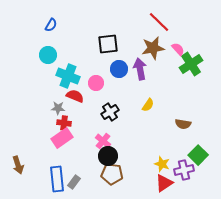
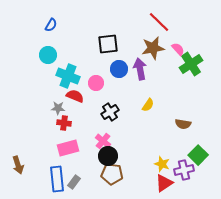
pink rectangle: moved 6 px right, 10 px down; rotated 20 degrees clockwise
